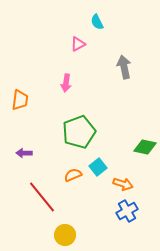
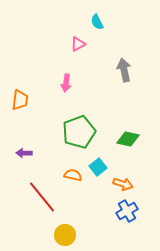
gray arrow: moved 3 px down
green diamond: moved 17 px left, 8 px up
orange semicircle: rotated 36 degrees clockwise
